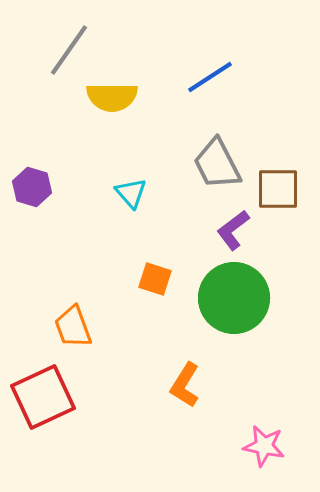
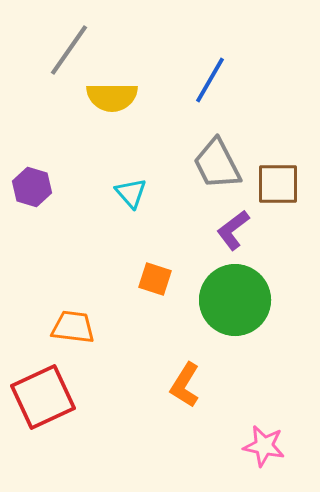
blue line: moved 3 px down; rotated 27 degrees counterclockwise
brown square: moved 5 px up
green circle: moved 1 px right, 2 px down
orange trapezoid: rotated 117 degrees clockwise
